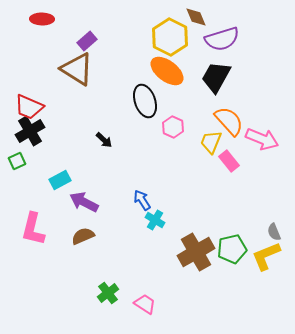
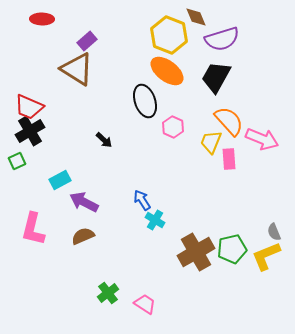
yellow hexagon: moved 1 px left, 2 px up; rotated 6 degrees counterclockwise
pink rectangle: moved 2 px up; rotated 35 degrees clockwise
